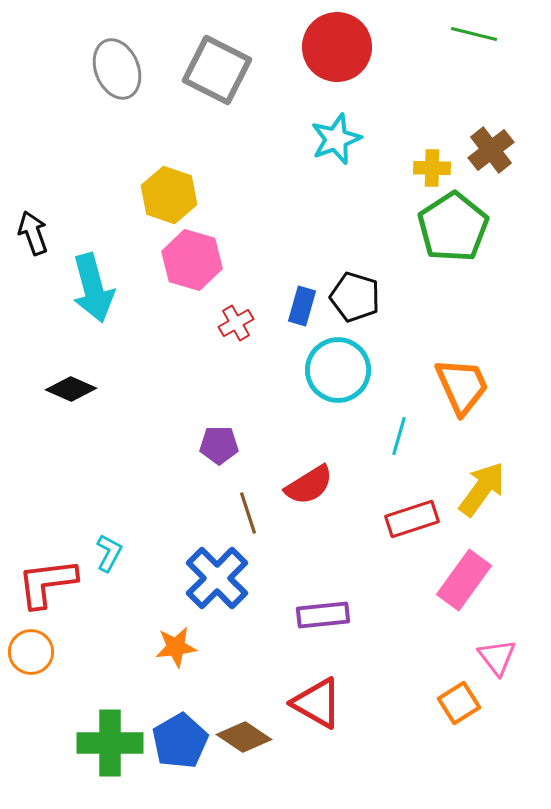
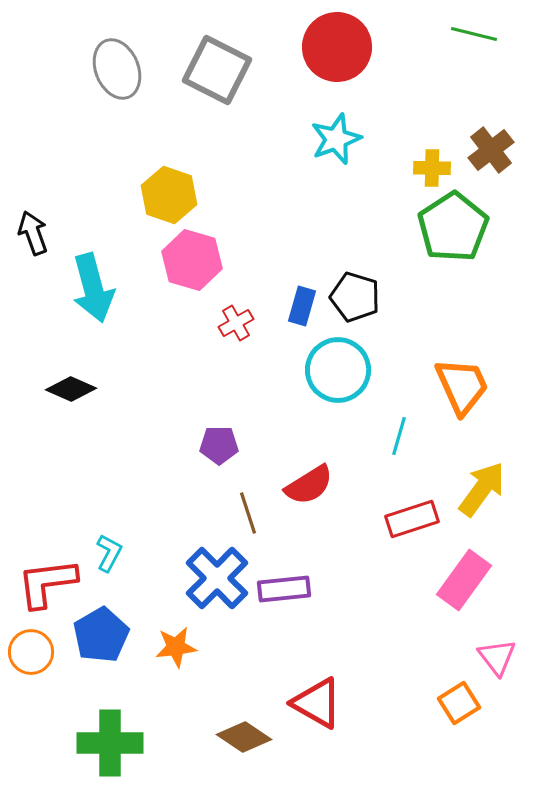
purple rectangle: moved 39 px left, 26 px up
blue pentagon: moved 79 px left, 106 px up
